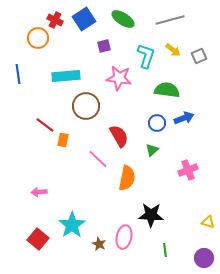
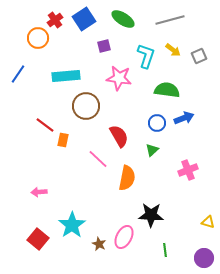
red cross: rotated 28 degrees clockwise
blue line: rotated 42 degrees clockwise
pink ellipse: rotated 15 degrees clockwise
